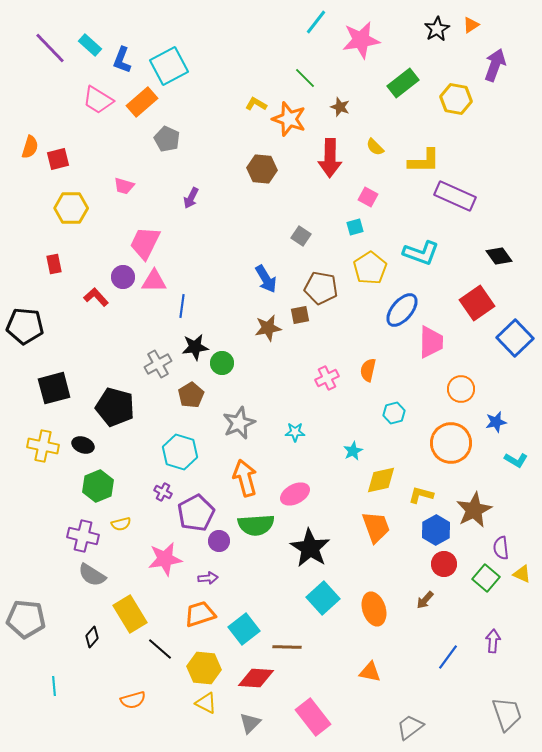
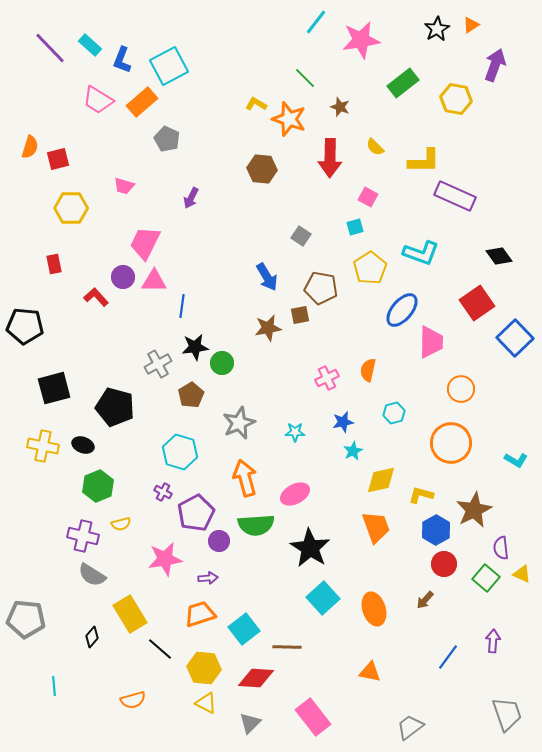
blue arrow at (266, 279): moved 1 px right, 2 px up
blue star at (496, 422): moved 153 px left
